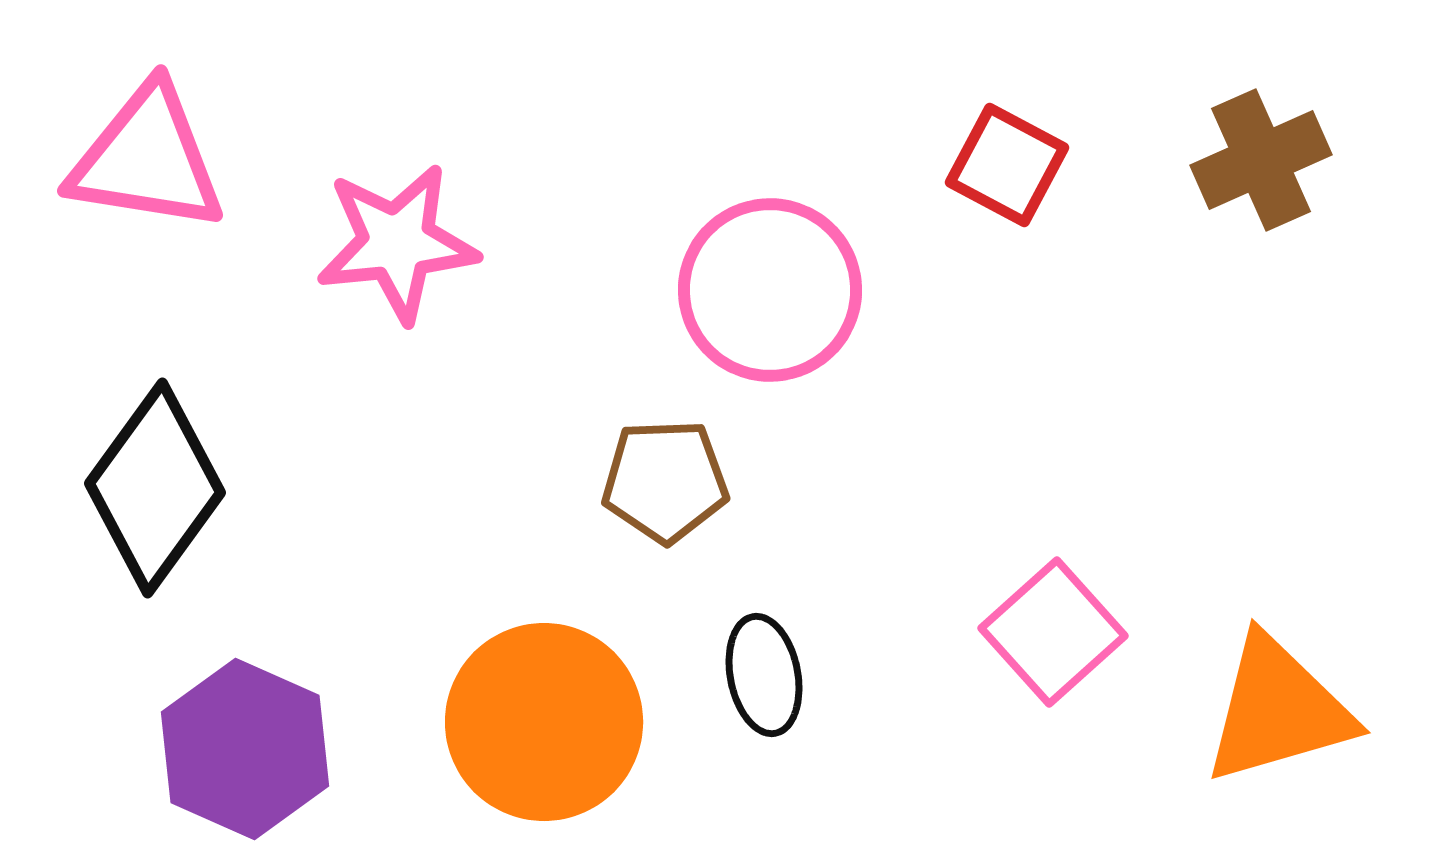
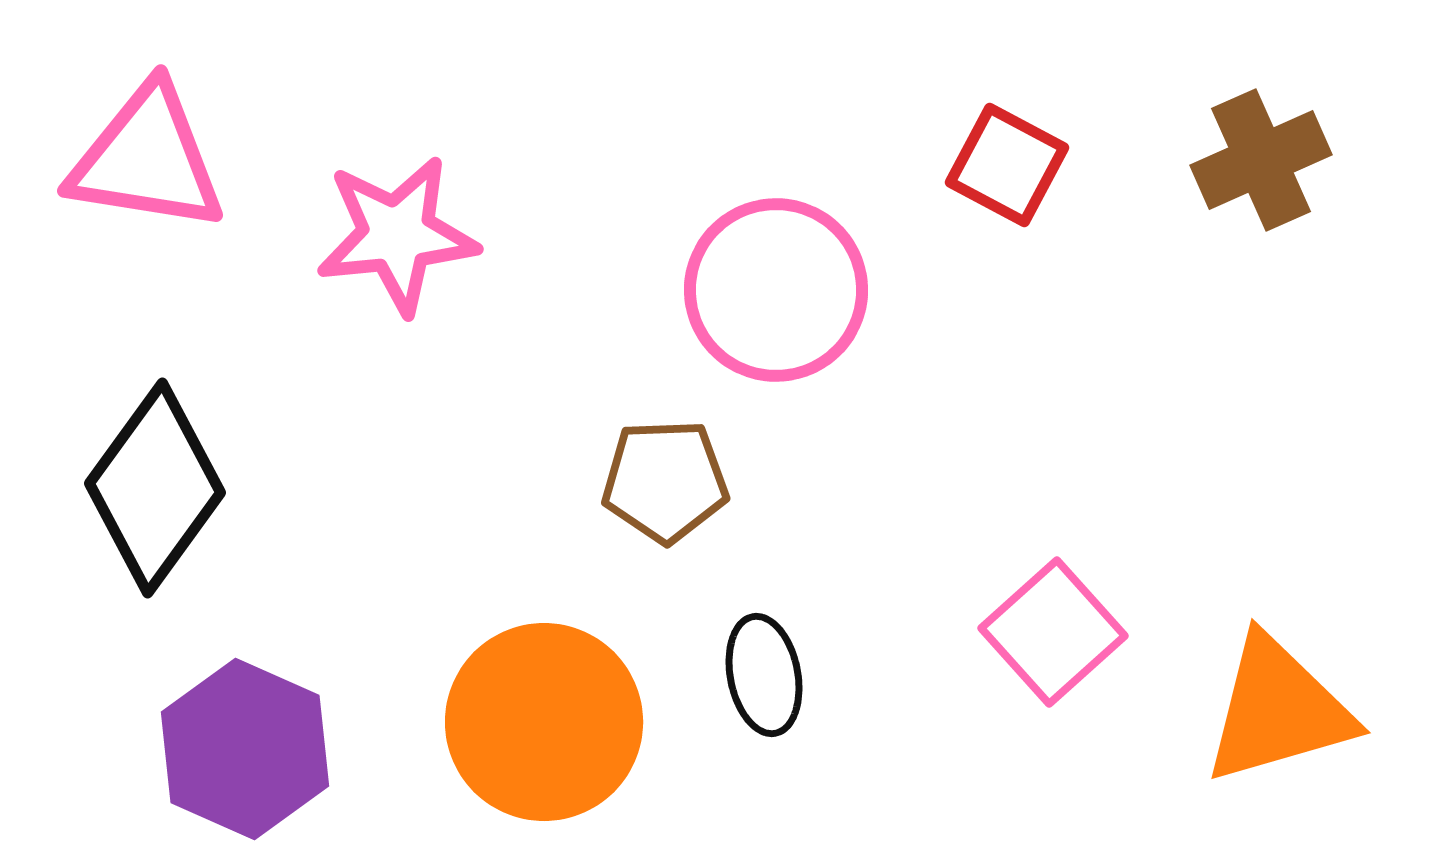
pink star: moved 8 px up
pink circle: moved 6 px right
